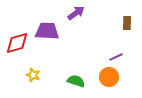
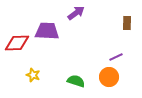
red diamond: rotated 15 degrees clockwise
